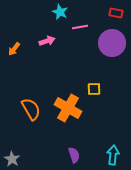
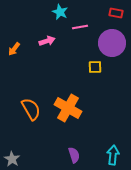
yellow square: moved 1 px right, 22 px up
